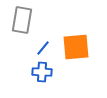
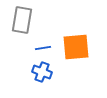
blue line: rotated 42 degrees clockwise
blue cross: rotated 18 degrees clockwise
